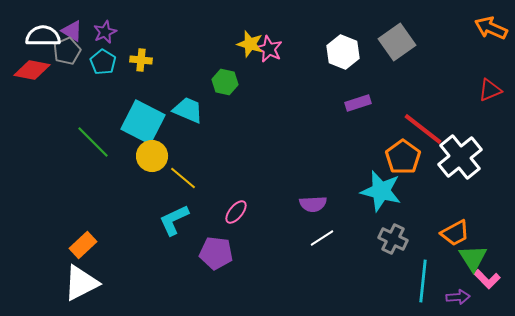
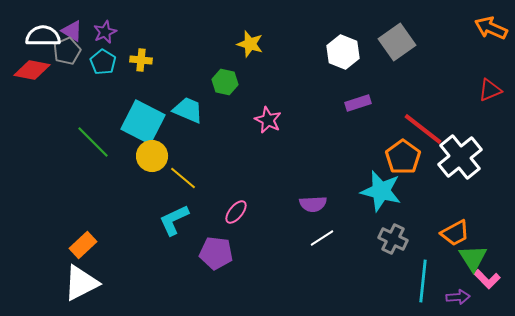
pink star: moved 1 px left, 71 px down
